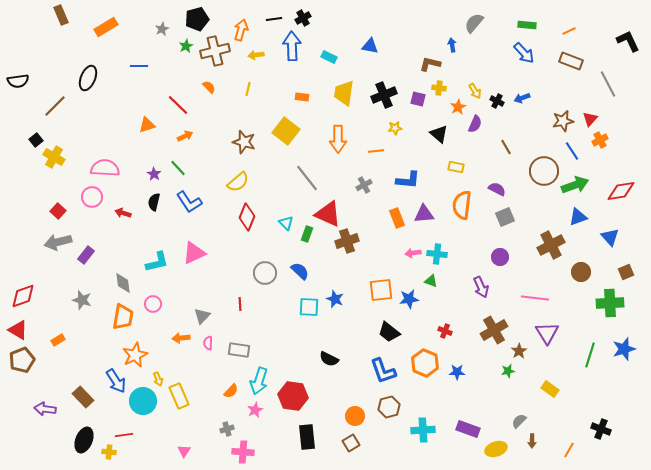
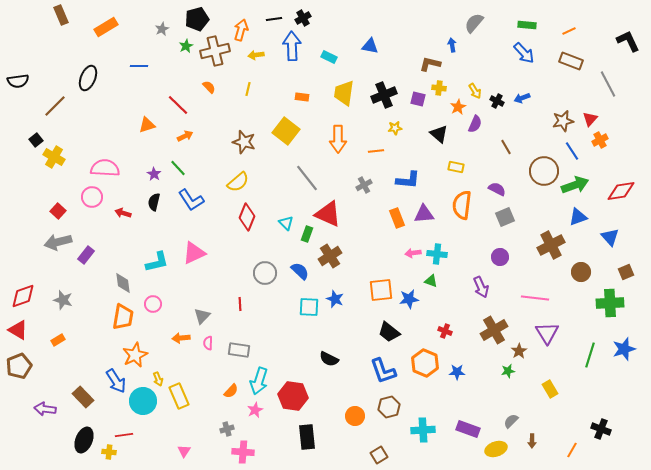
blue L-shape at (189, 202): moved 2 px right, 2 px up
brown cross at (347, 241): moved 17 px left, 15 px down; rotated 15 degrees counterclockwise
gray star at (82, 300): moved 19 px left
brown pentagon at (22, 360): moved 3 px left, 6 px down
yellow rectangle at (550, 389): rotated 24 degrees clockwise
gray semicircle at (519, 421): moved 8 px left
brown square at (351, 443): moved 28 px right, 12 px down
orange line at (569, 450): moved 3 px right
